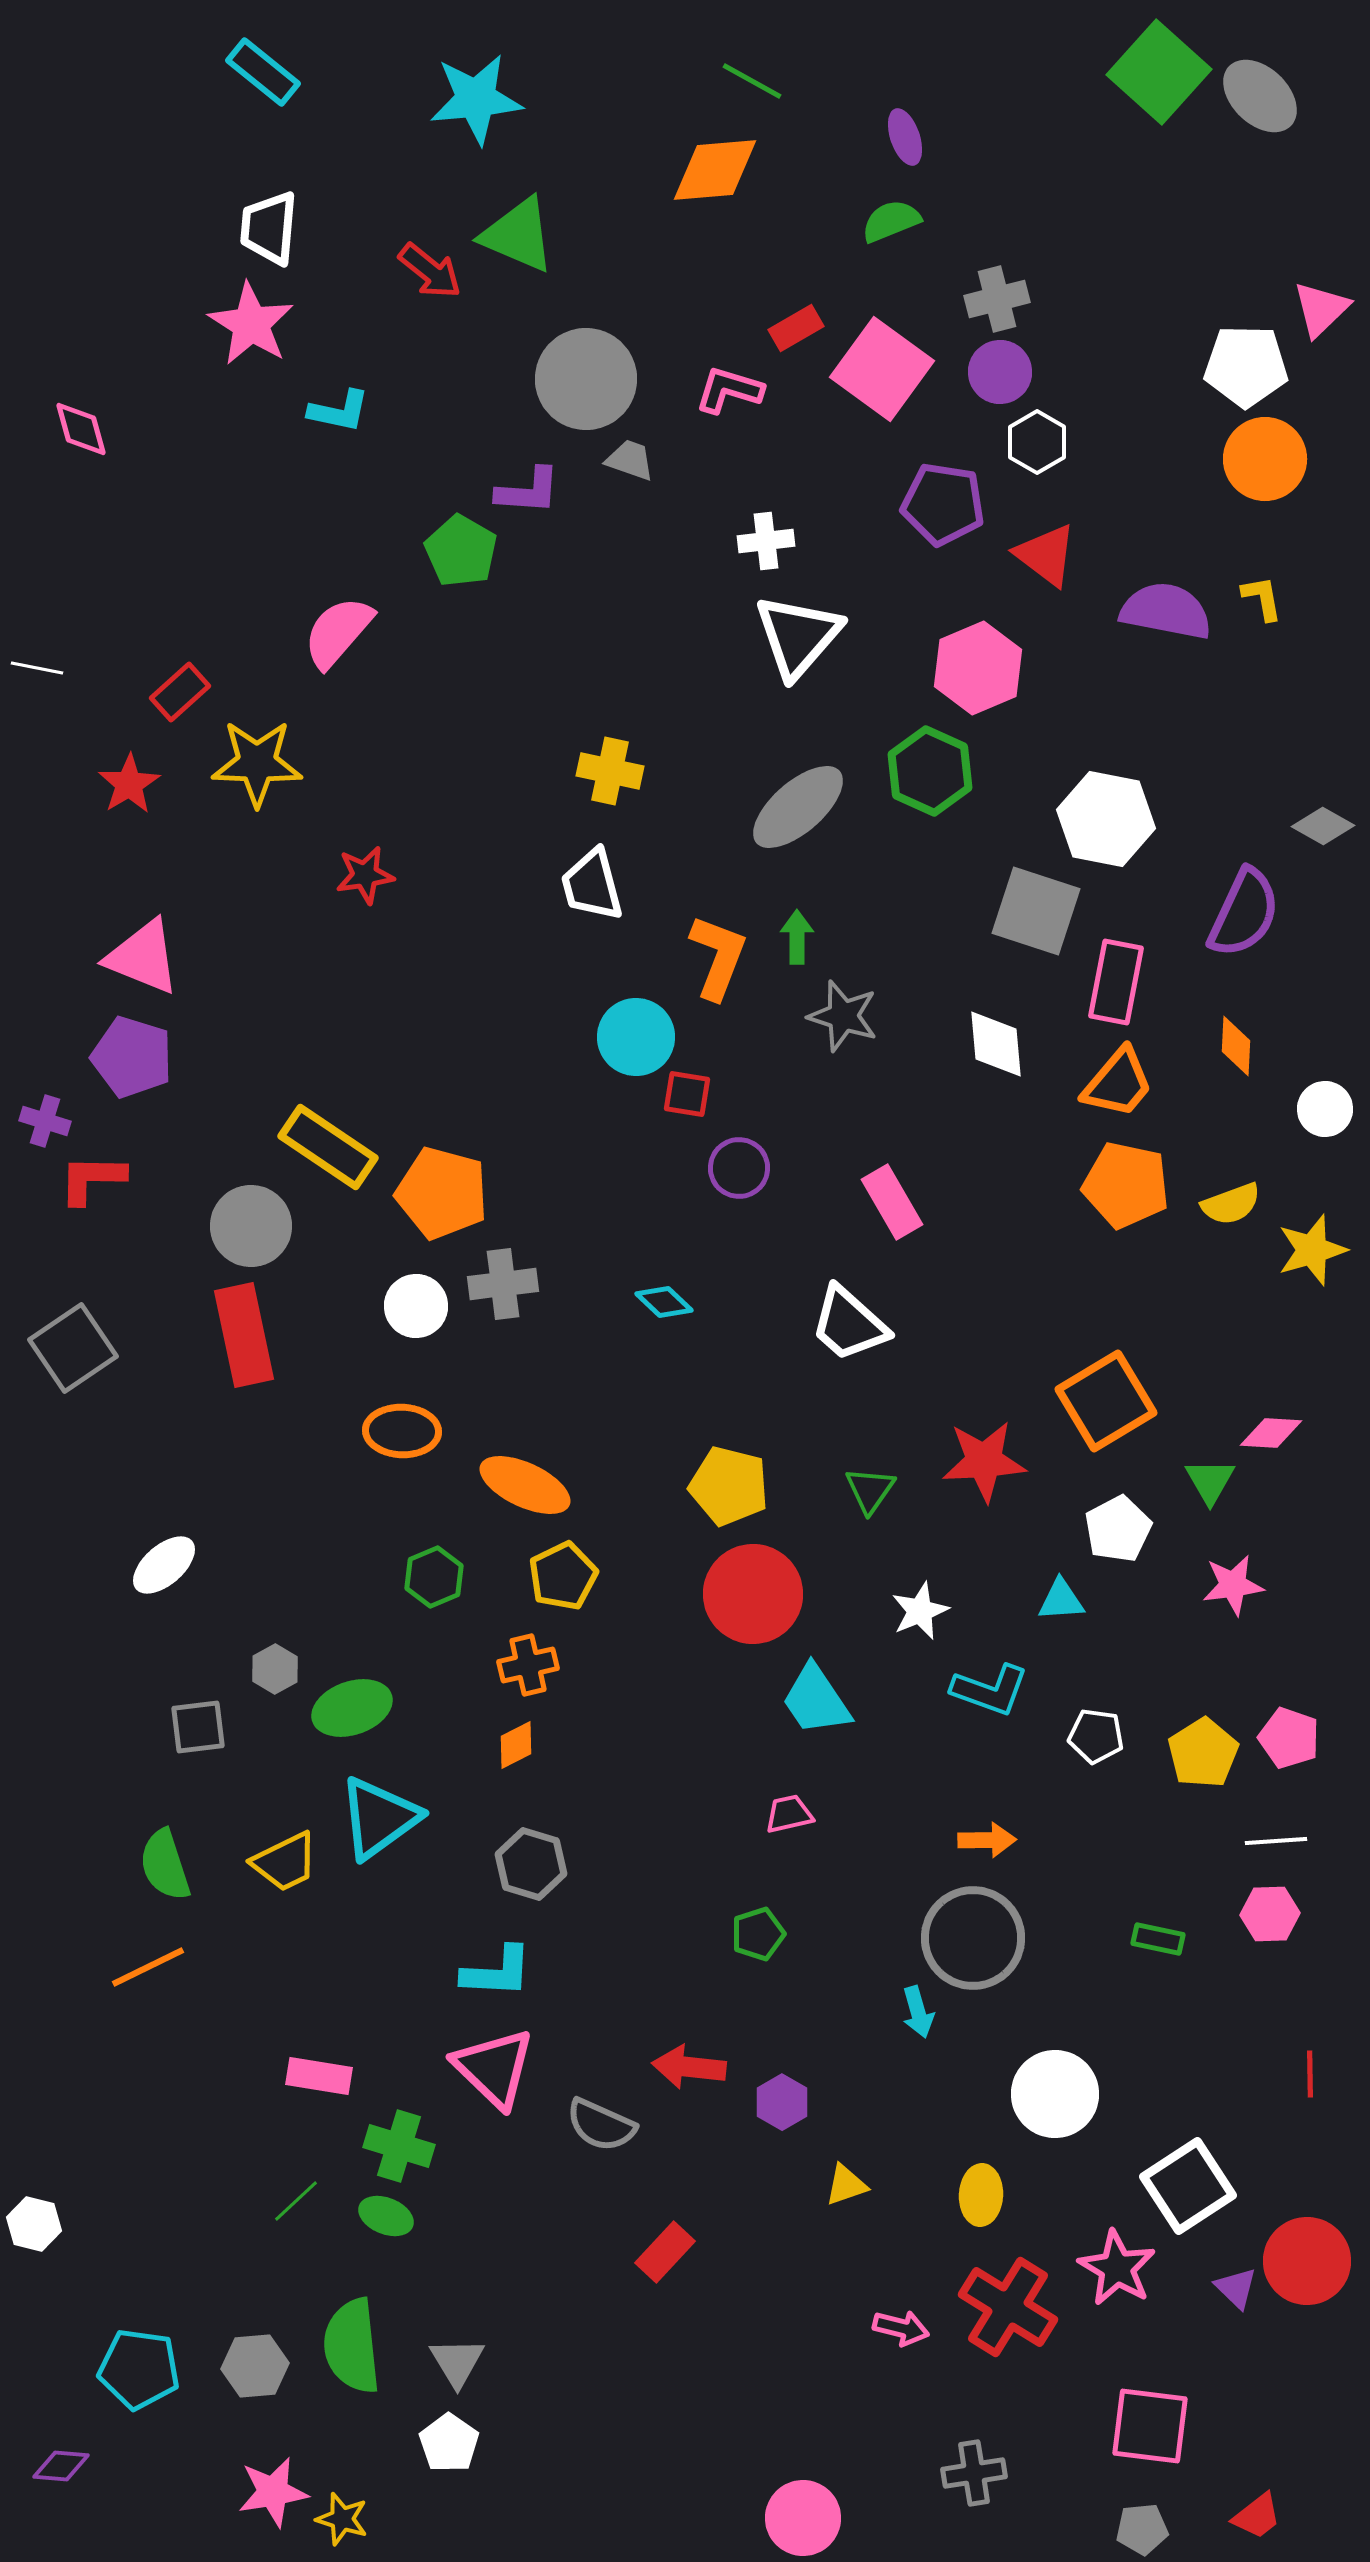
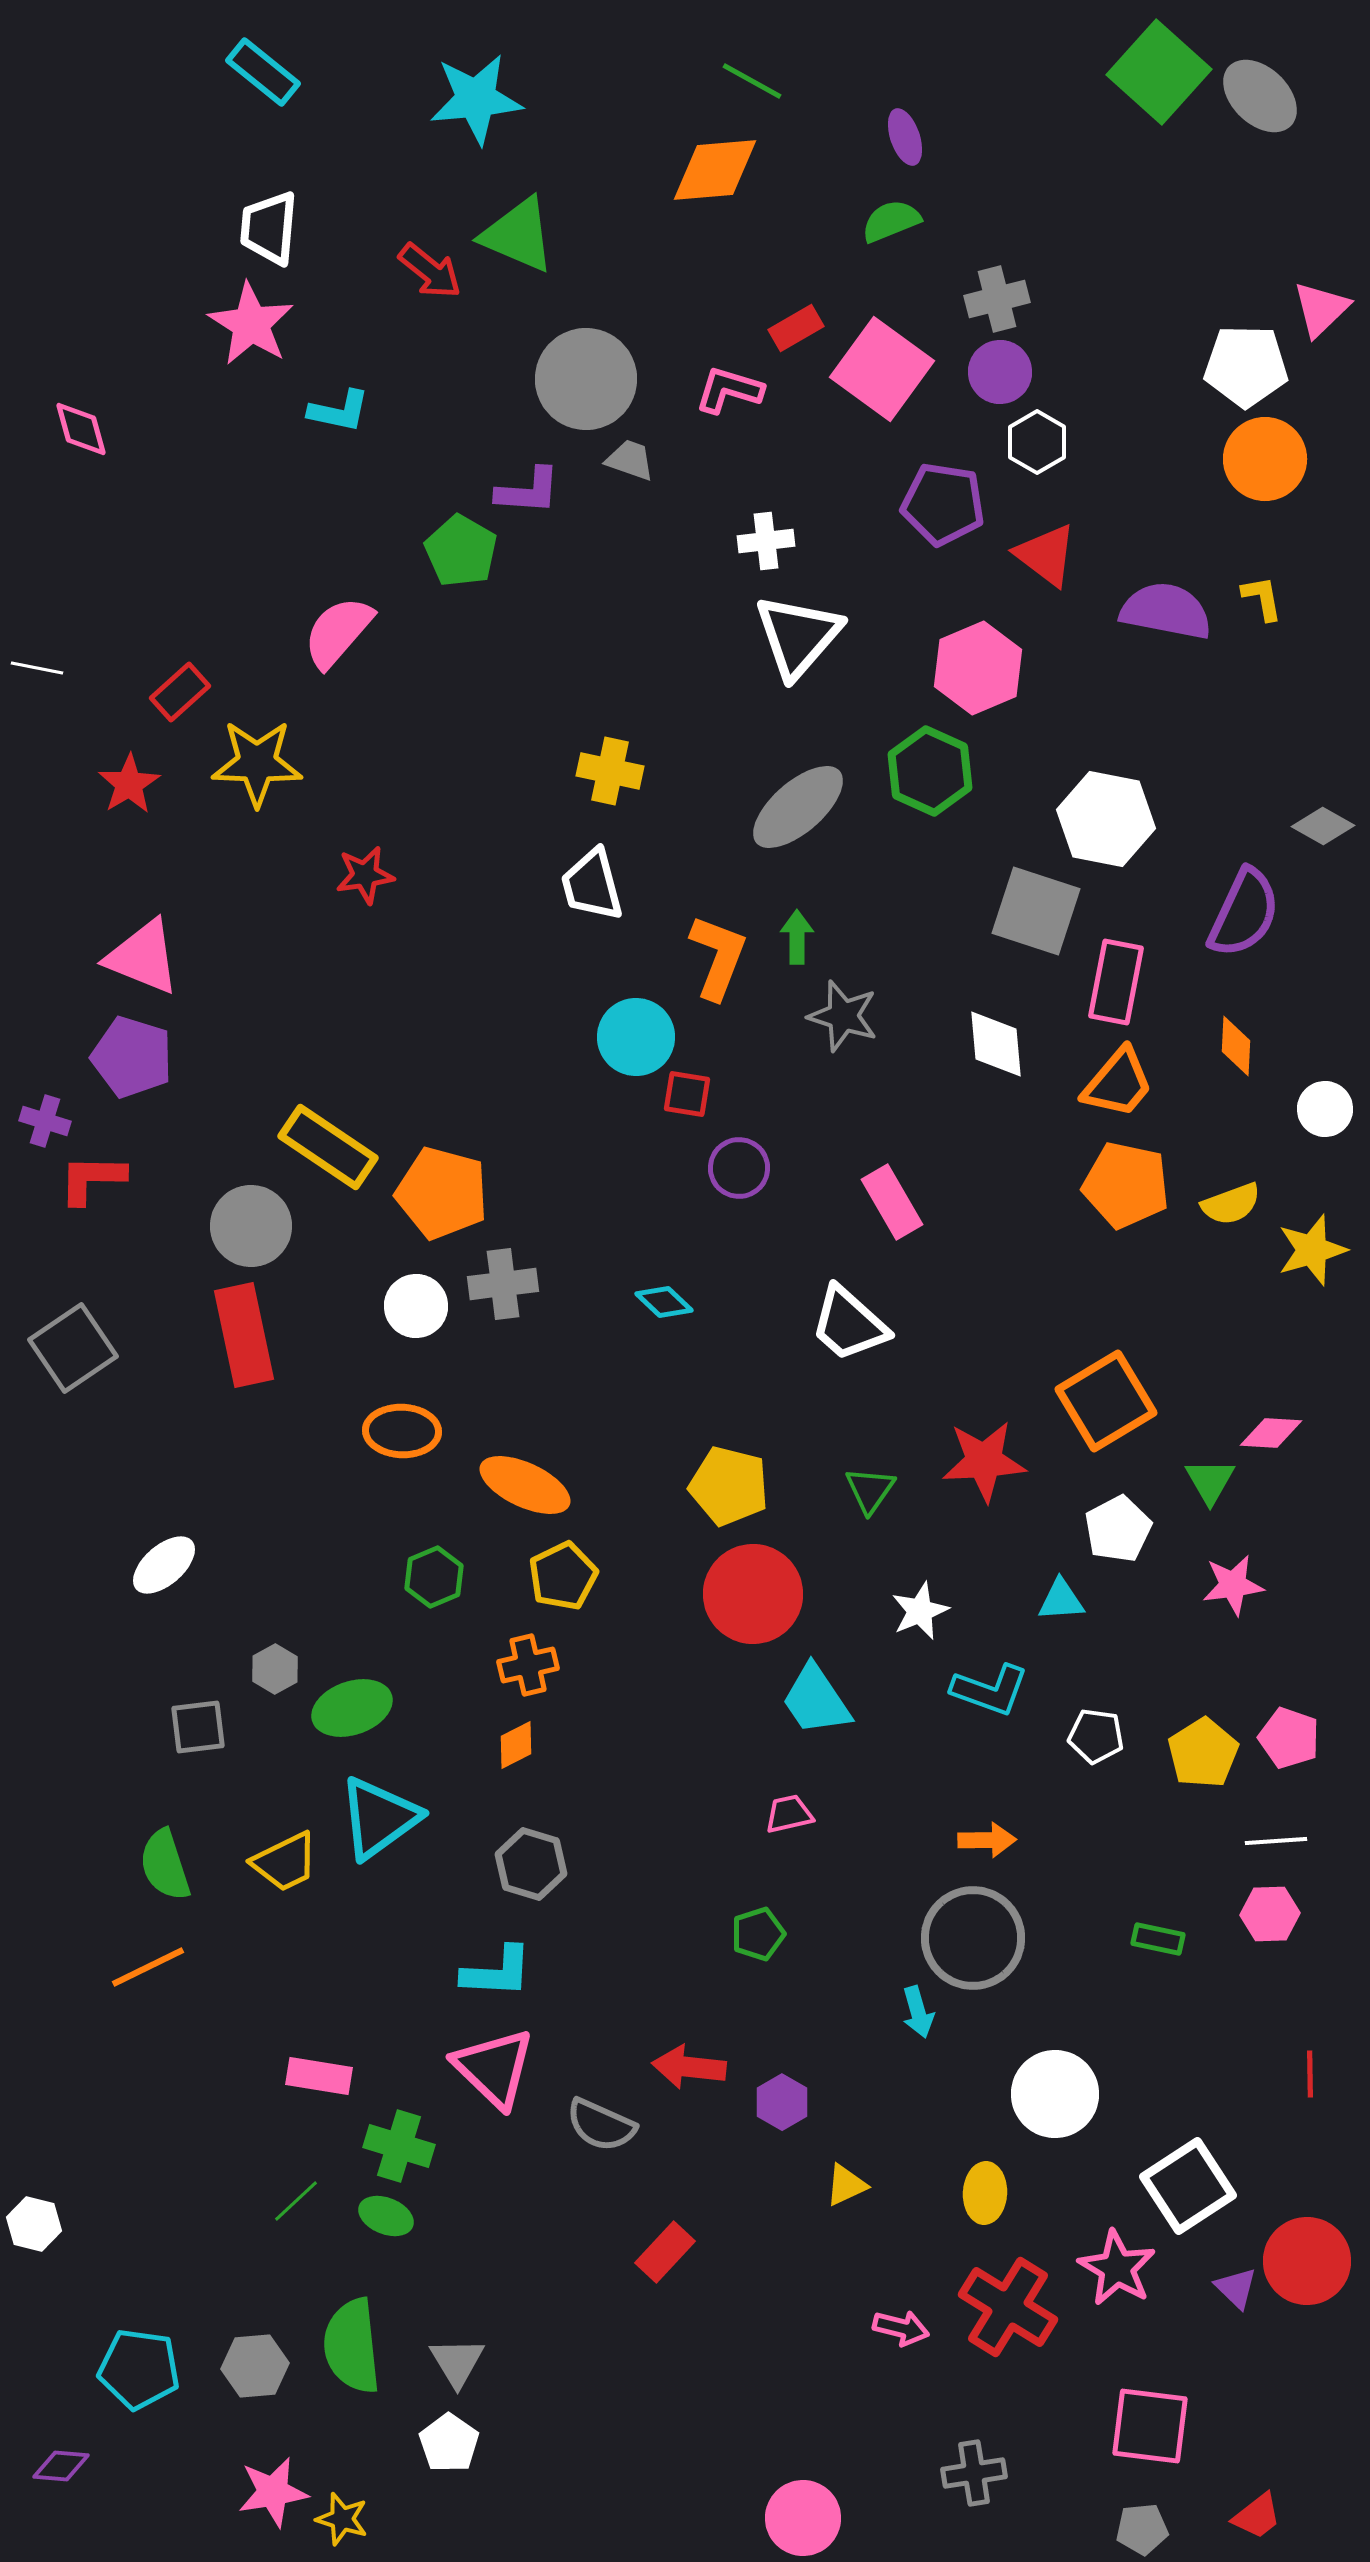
yellow triangle at (846, 2185): rotated 6 degrees counterclockwise
yellow ellipse at (981, 2195): moved 4 px right, 2 px up
